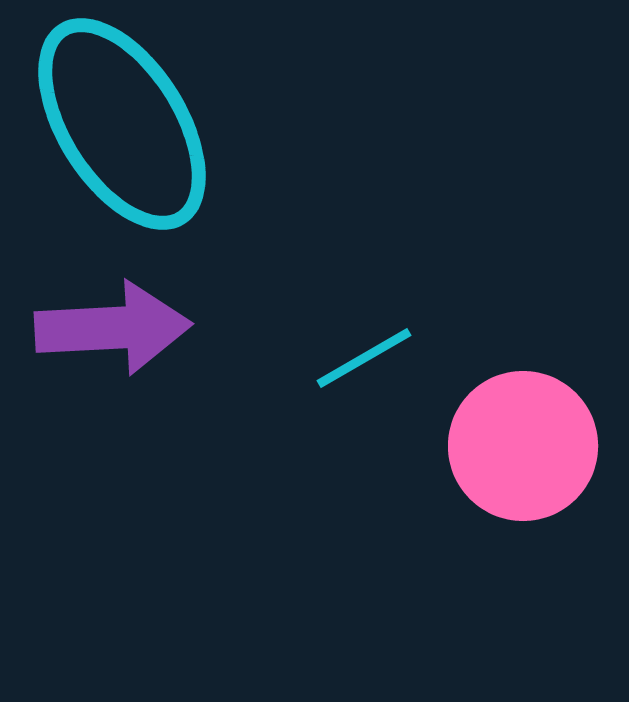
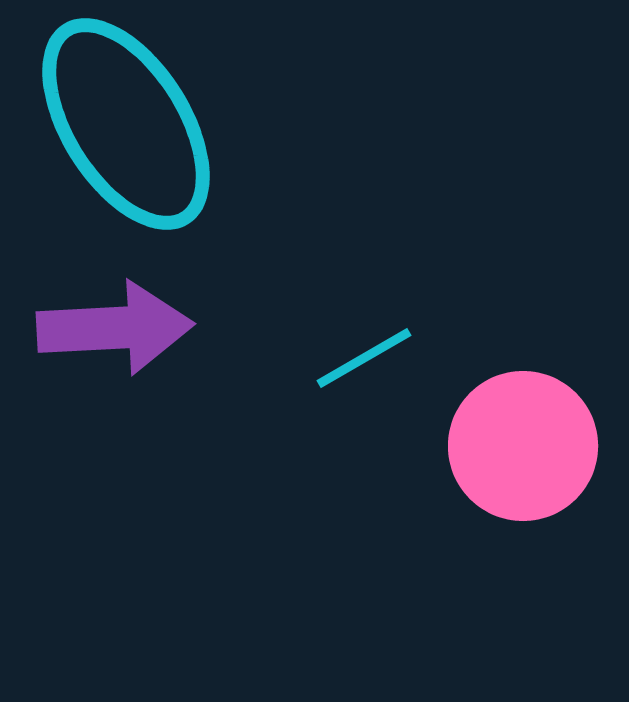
cyan ellipse: moved 4 px right
purple arrow: moved 2 px right
